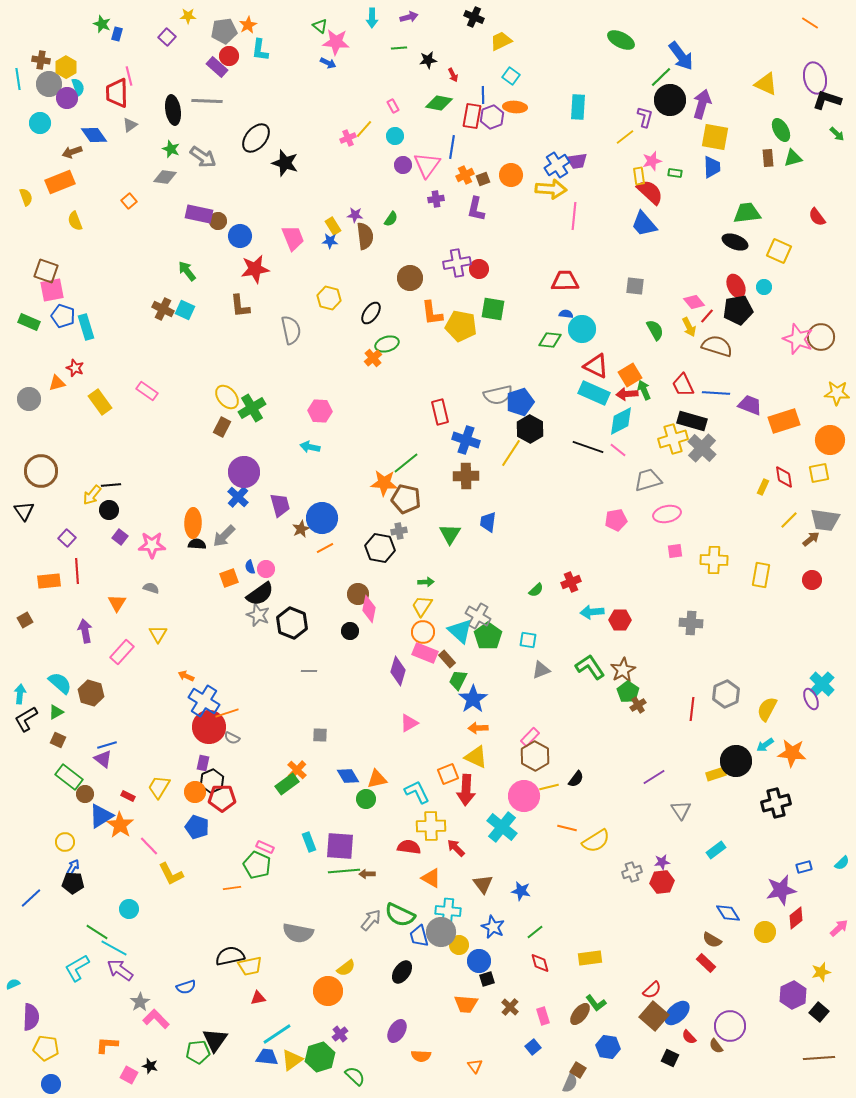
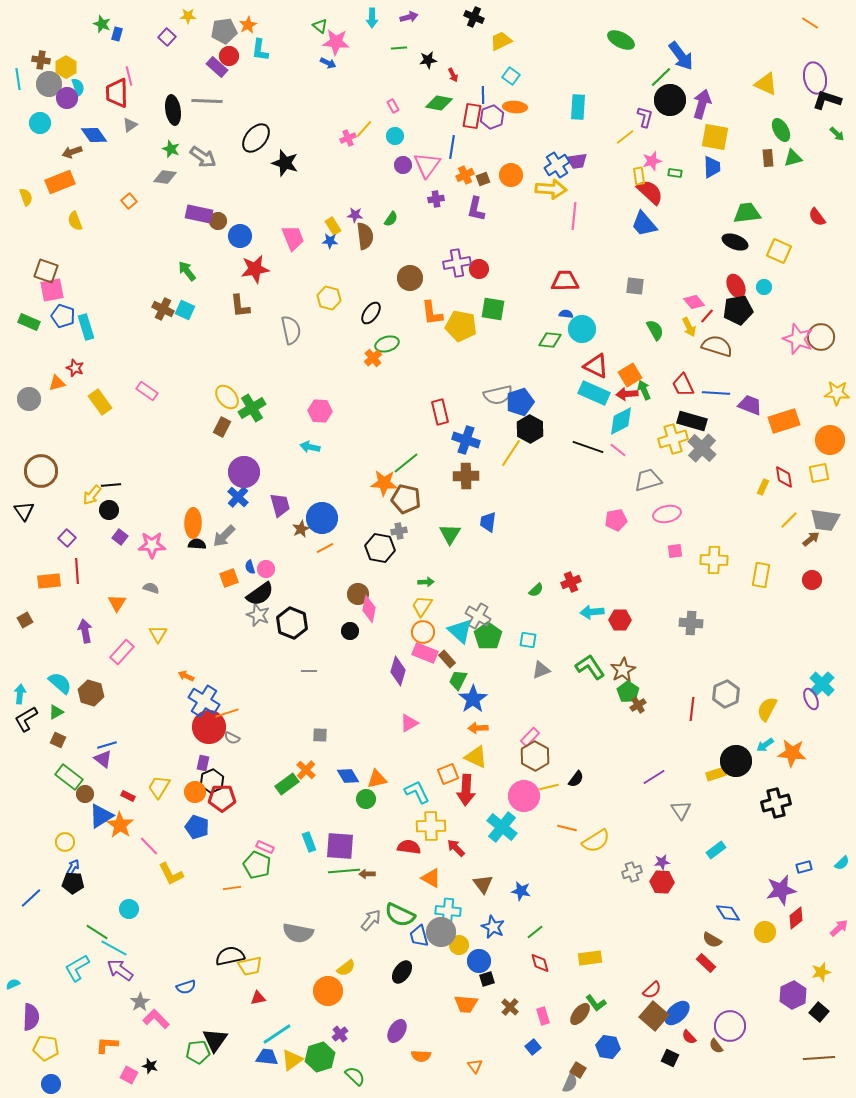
orange cross at (297, 770): moved 9 px right
red hexagon at (662, 882): rotated 10 degrees clockwise
